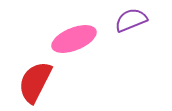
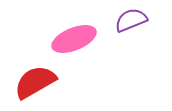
red semicircle: rotated 33 degrees clockwise
